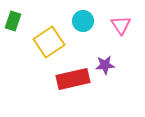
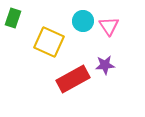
green rectangle: moved 3 px up
pink triangle: moved 12 px left, 1 px down
yellow square: rotated 32 degrees counterclockwise
red rectangle: rotated 16 degrees counterclockwise
